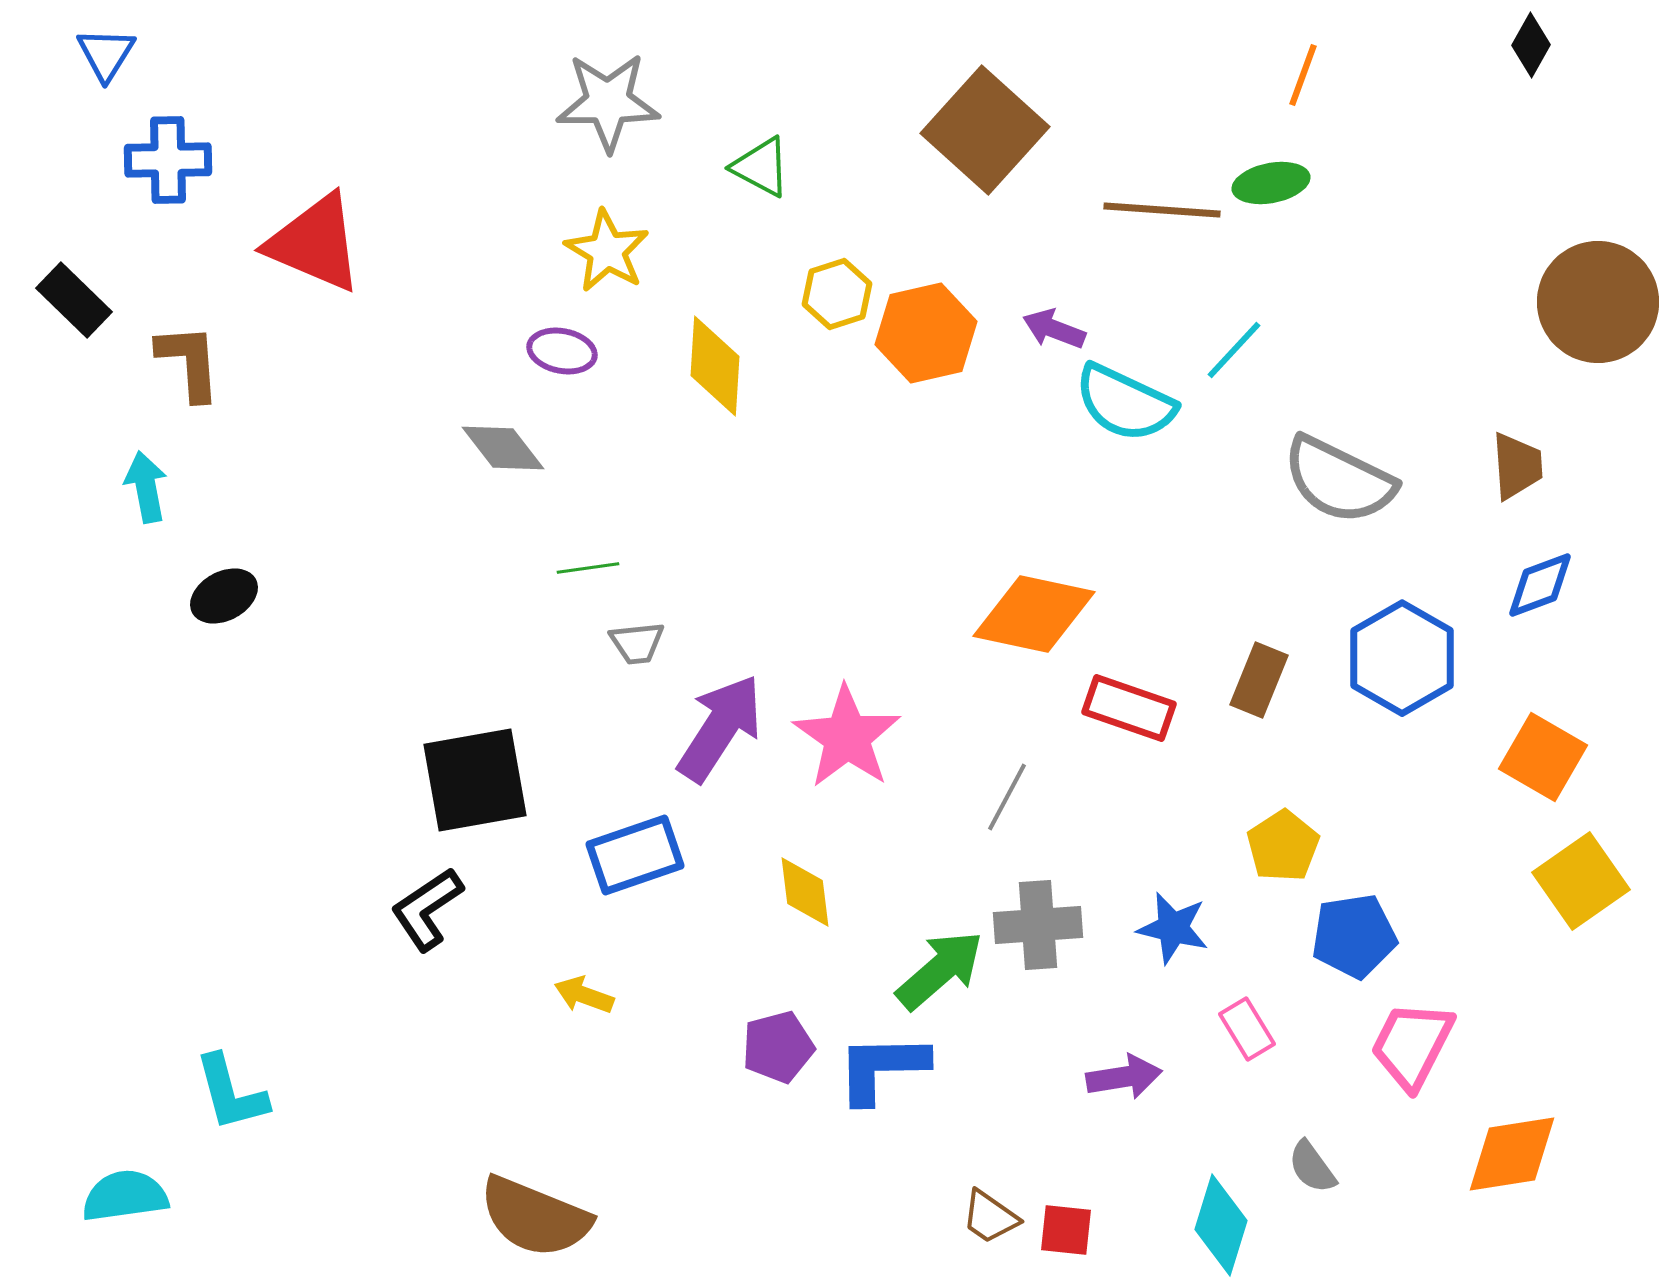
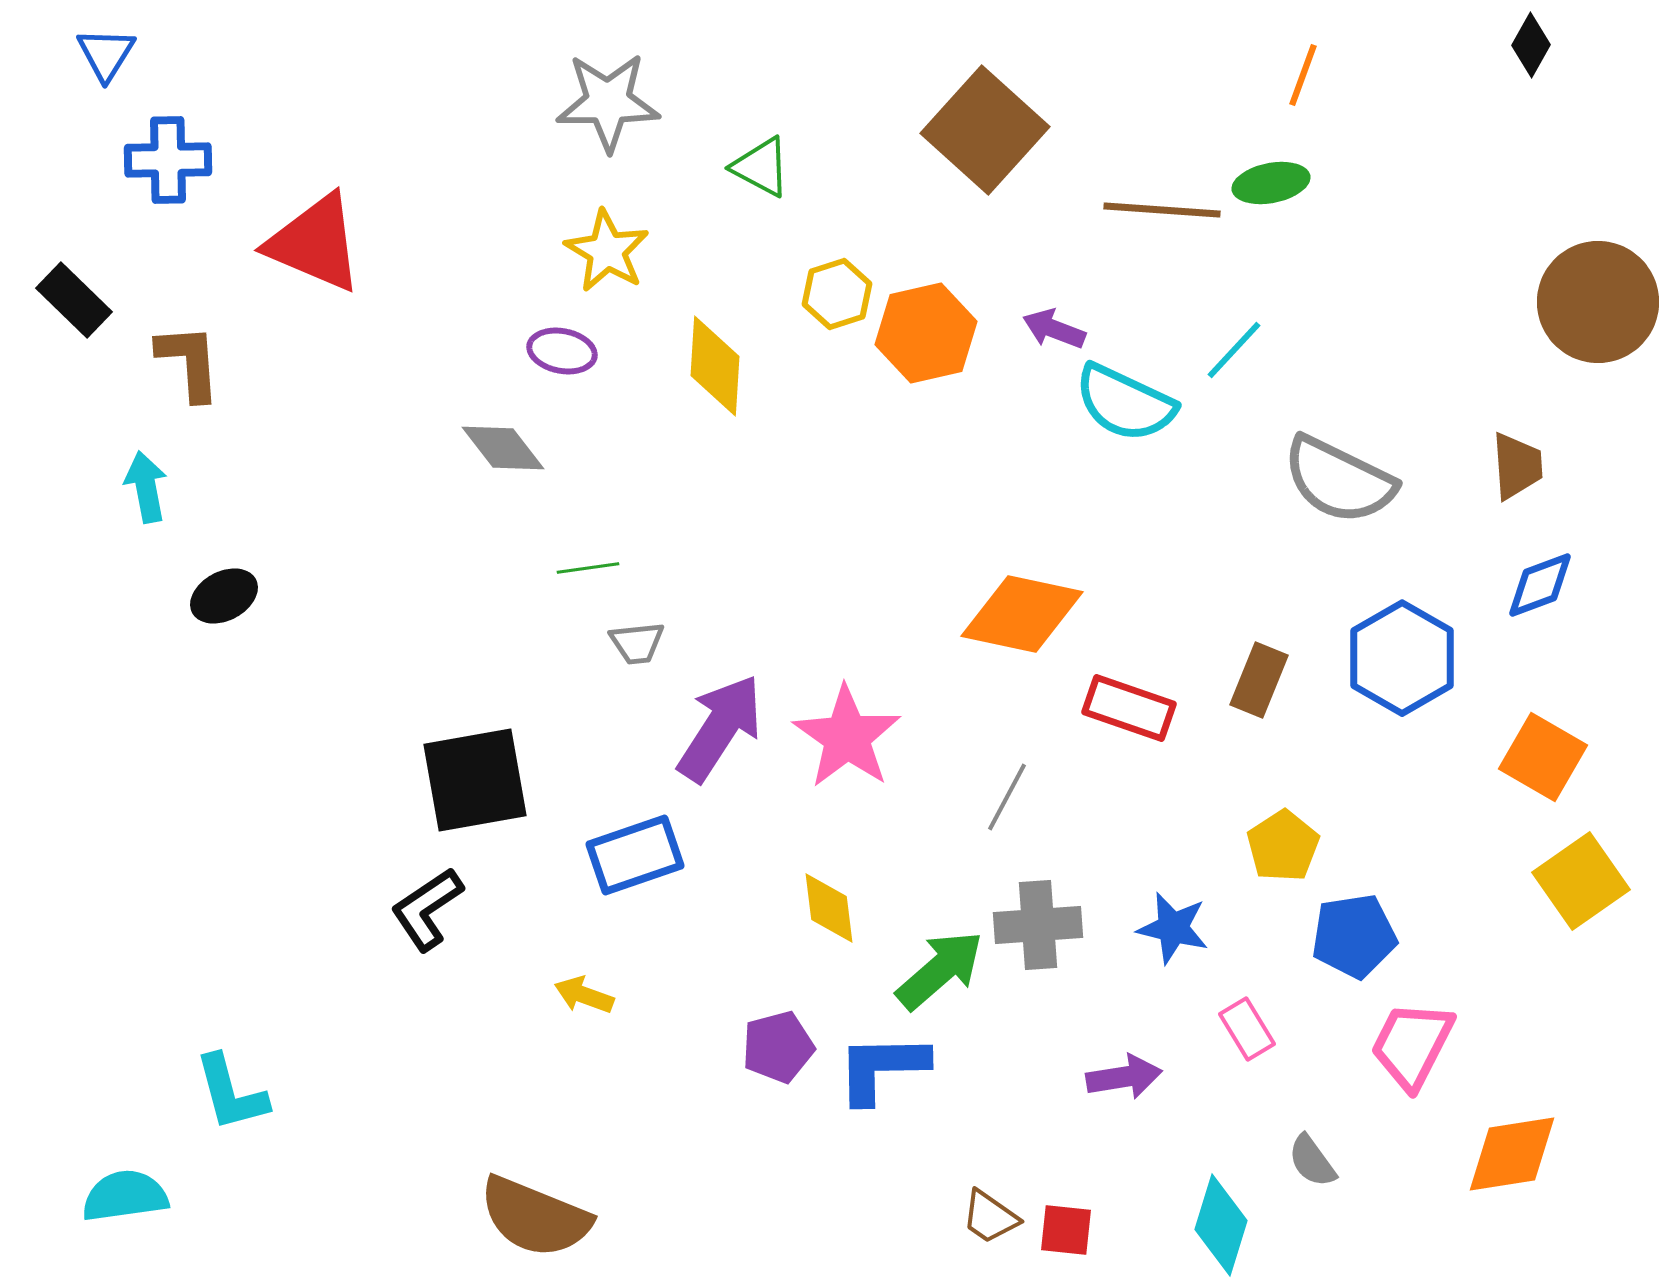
orange diamond at (1034, 614): moved 12 px left
yellow diamond at (805, 892): moved 24 px right, 16 px down
gray semicircle at (1312, 1167): moved 6 px up
